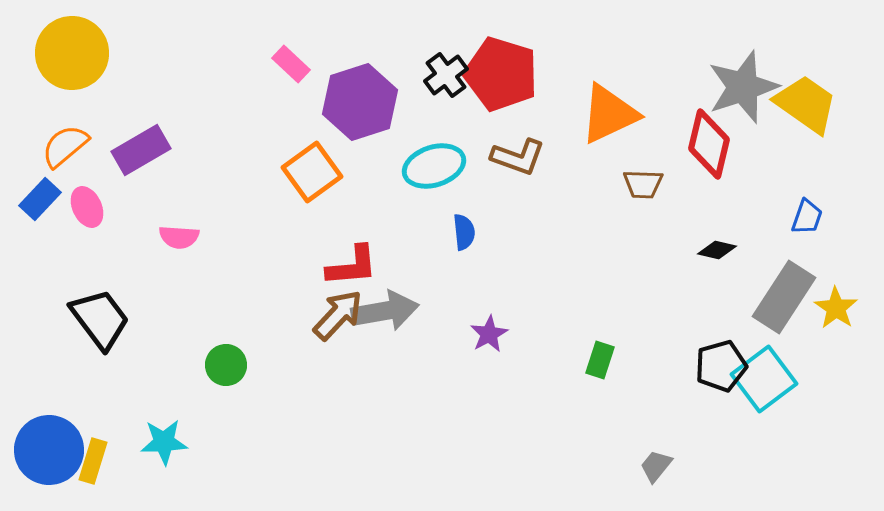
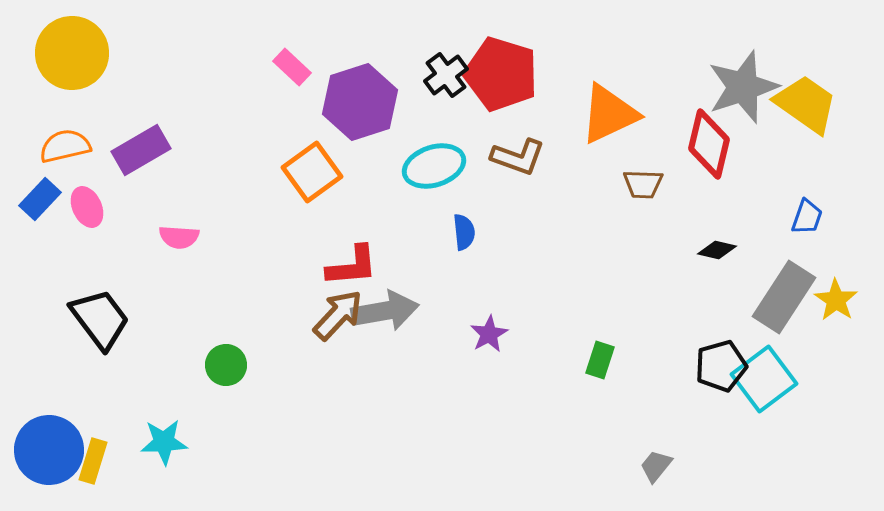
pink rectangle: moved 1 px right, 3 px down
orange semicircle: rotated 27 degrees clockwise
yellow star: moved 8 px up
